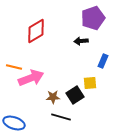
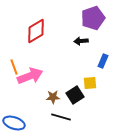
orange line: rotated 56 degrees clockwise
pink arrow: moved 1 px left, 2 px up
